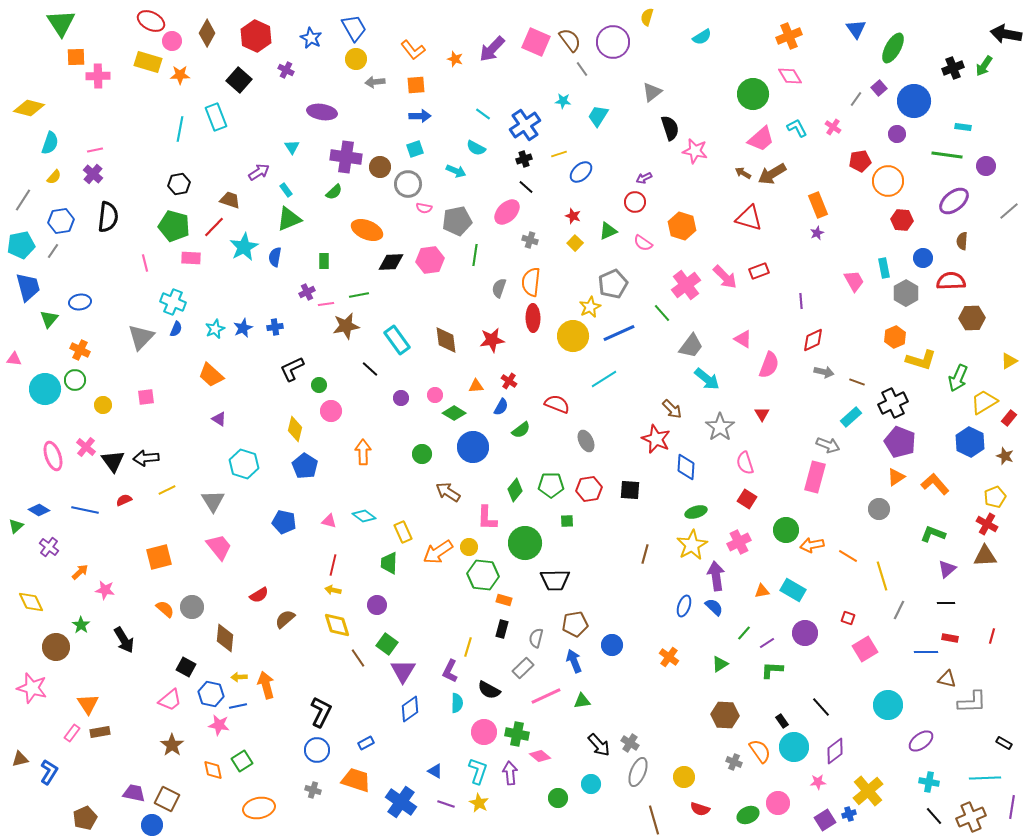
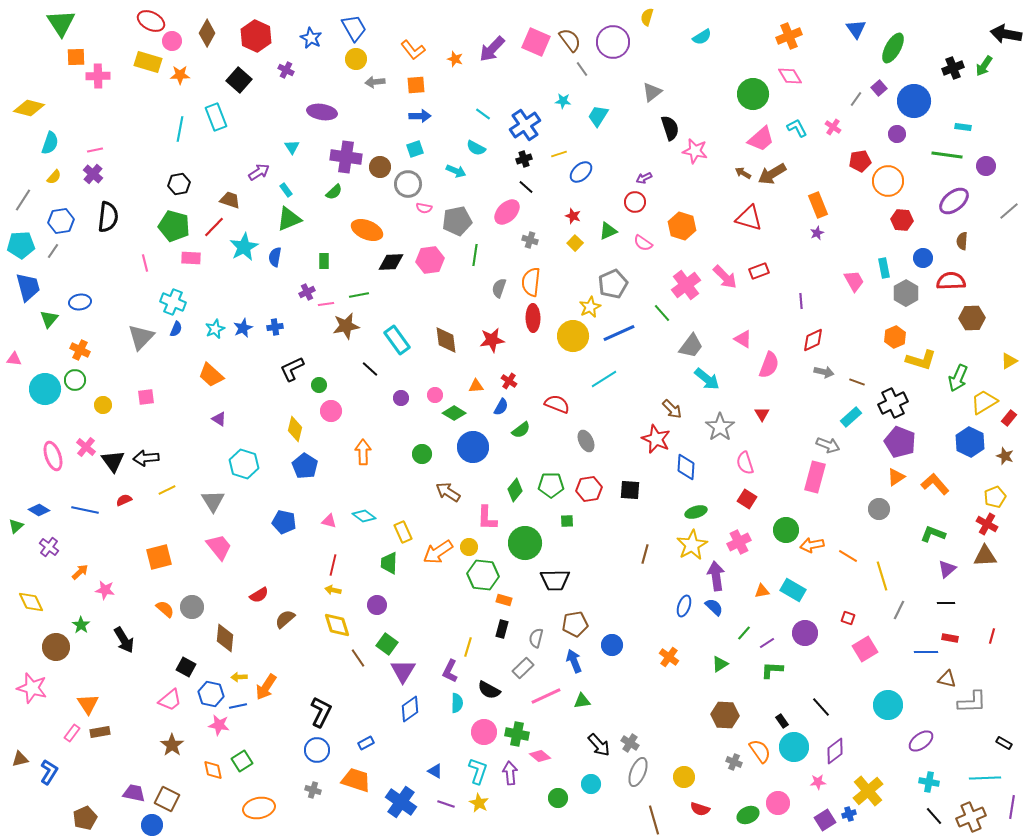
cyan pentagon at (21, 245): rotated 8 degrees clockwise
orange arrow at (266, 685): moved 2 px down; rotated 132 degrees counterclockwise
